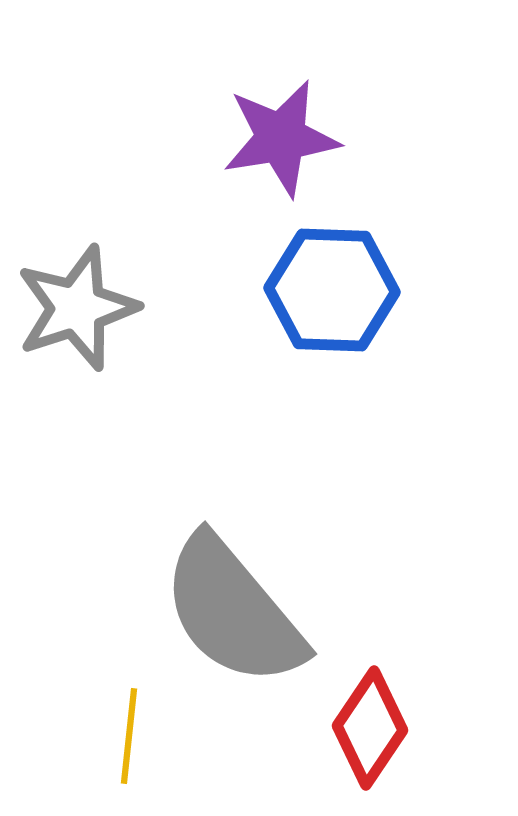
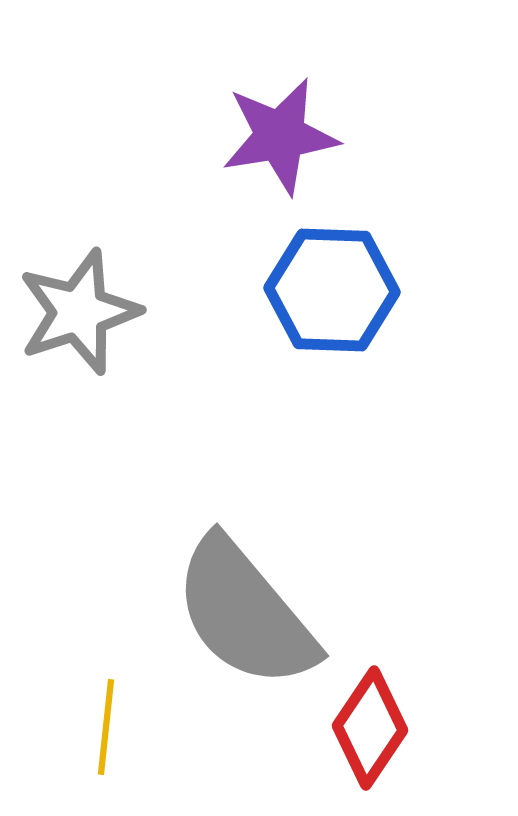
purple star: moved 1 px left, 2 px up
gray star: moved 2 px right, 4 px down
gray semicircle: moved 12 px right, 2 px down
yellow line: moved 23 px left, 9 px up
